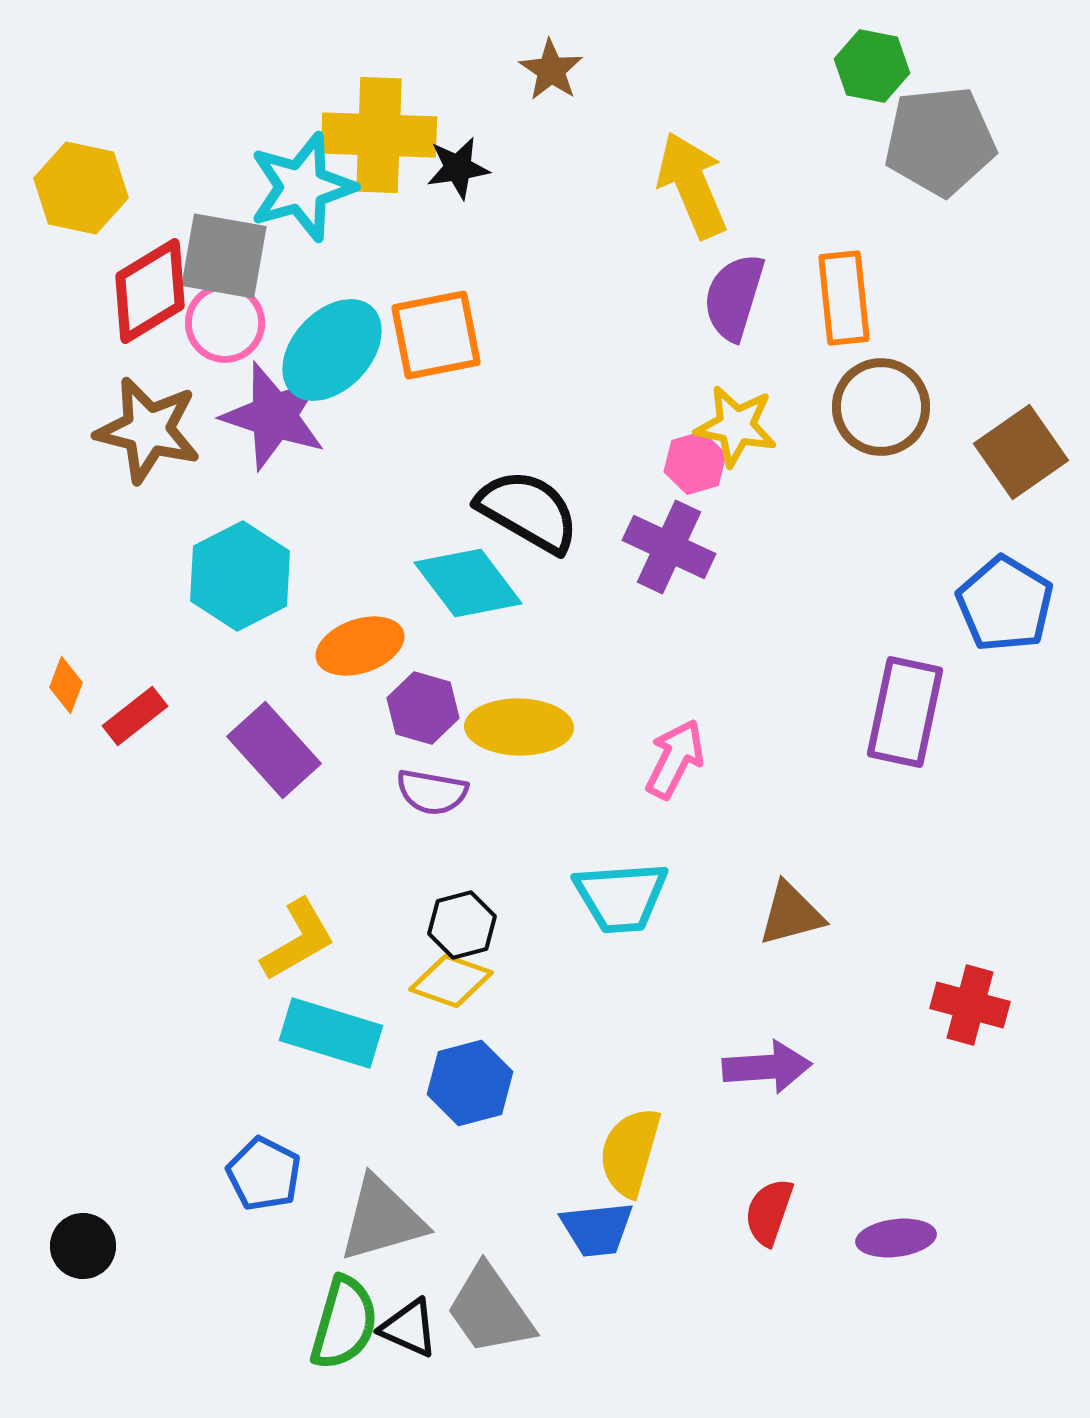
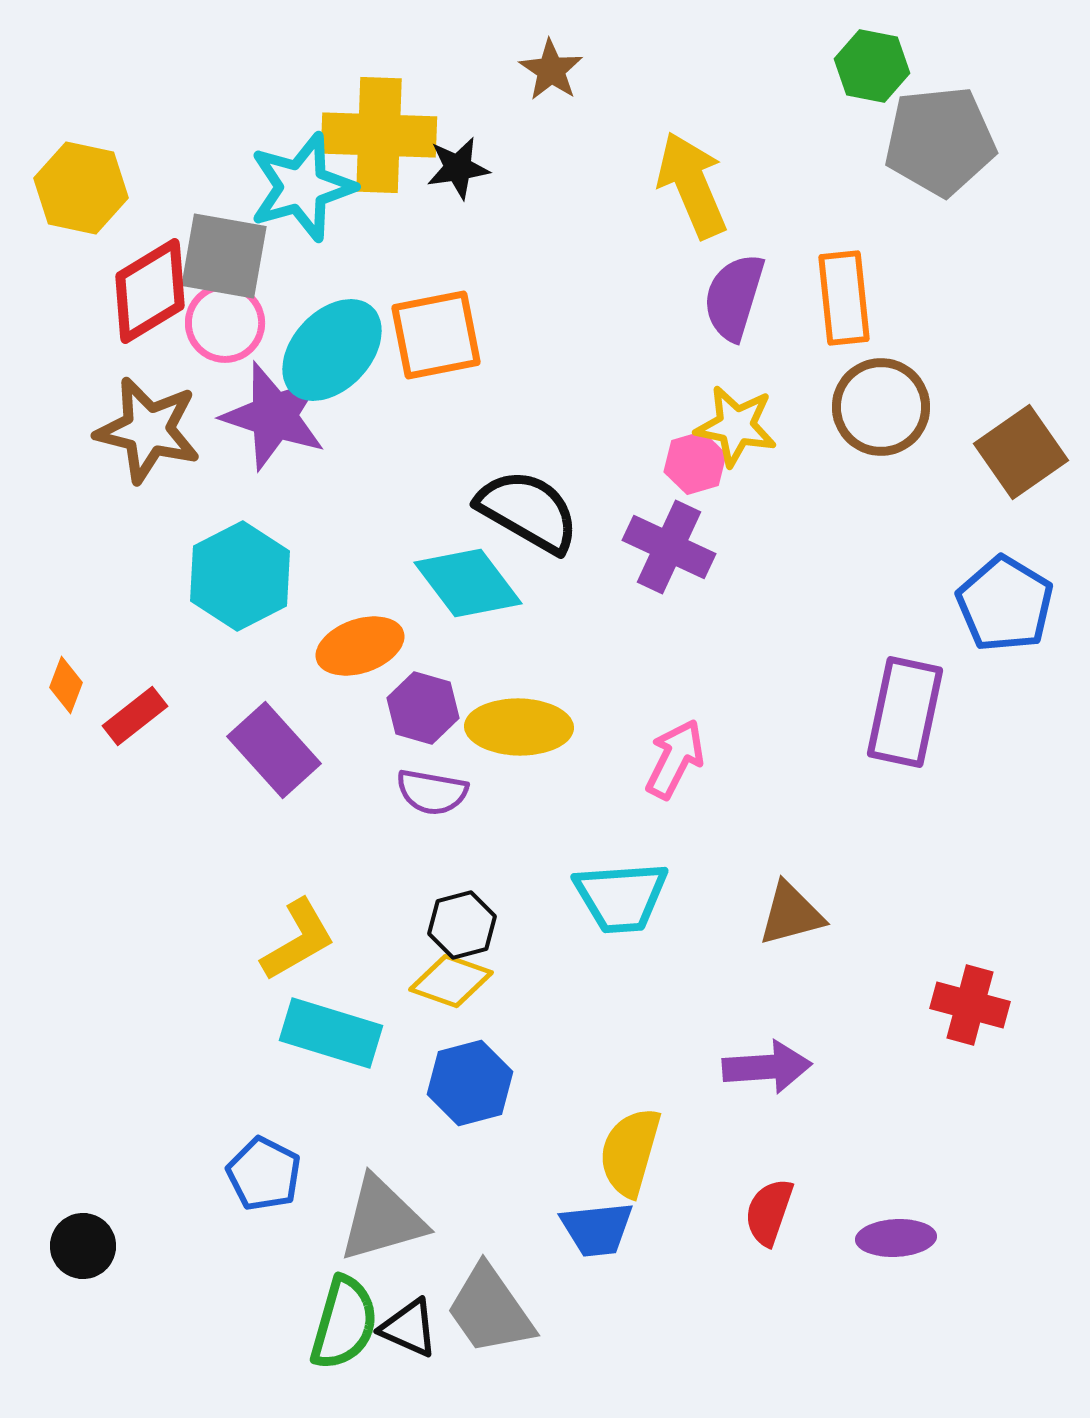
purple ellipse at (896, 1238): rotated 4 degrees clockwise
